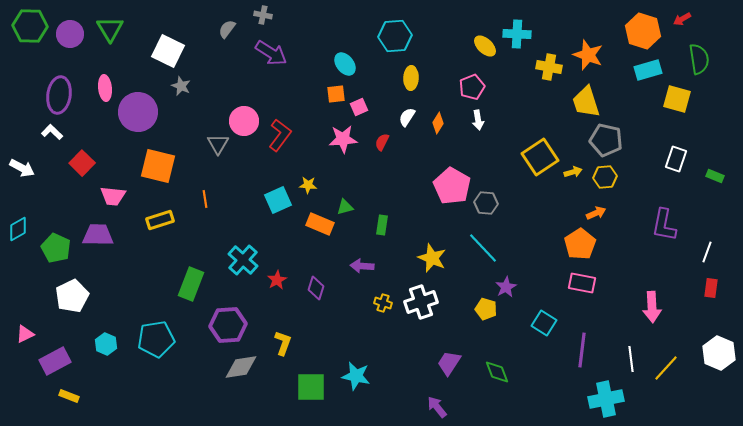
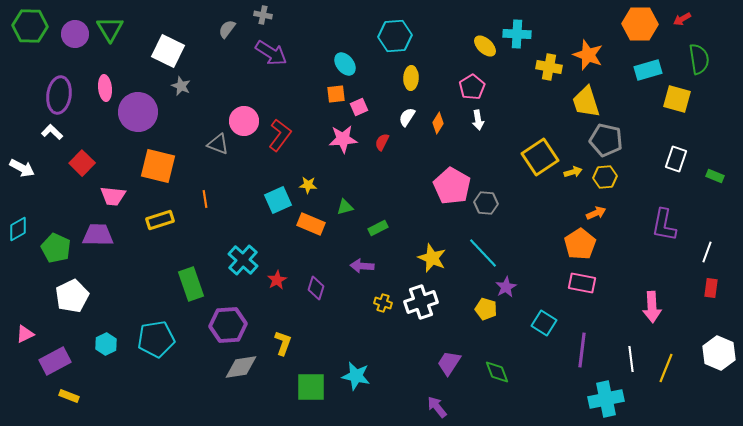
orange hexagon at (643, 31): moved 3 px left, 7 px up; rotated 16 degrees counterclockwise
purple circle at (70, 34): moved 5 px right
pink pentagon at (472, 87): rotated 10 degrees counterclockwise
gray triangle at (218, 144): rotated 40 degrees counterclockwise
orange rectangle at (320, 224): moved 9 px left
green rectangle at (382, 225): moved 4 px left, 3 px down; rotated 54 degrees clockwise
cyan line at (483, 248): moved 5 px down
green rectangle at (191, 284): rotated 40 degrees counterclockwise
cyan hexagon at (106, 344): rotated 10 degrees clockwise
yellow line at (666, 368): rotated 20 degrees counterclockwise
